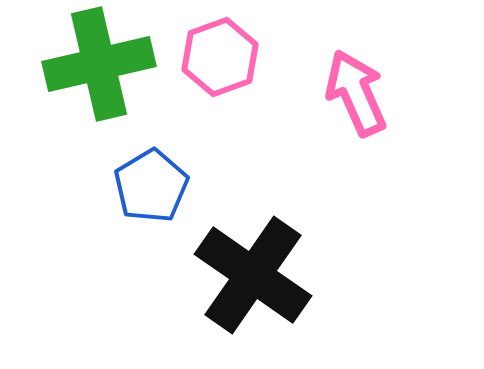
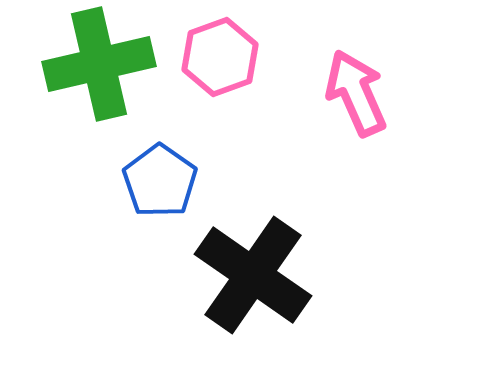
blue pentagon: moved 9 px right, 5 px up; rotated 6 degrees counterclockwise
